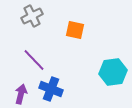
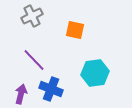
cyan hexagon: moved 18 px left, 1 px down
